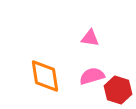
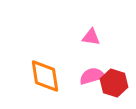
pink triangle: moved 1 px right, 1 px up
red hexagon: moved 4 px left, 7 px up
